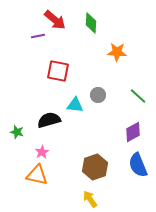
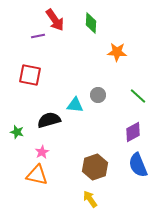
red arrow: rotated 15 degrees clockwise
red square: moved 28 px left, 4 px down
